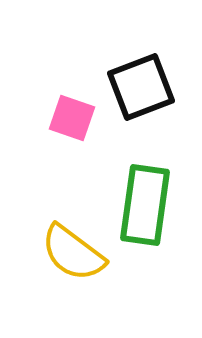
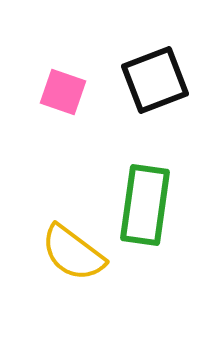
black square: moved 14 px right, 7 px up
pink square: moved 9 px left, 26 px up
